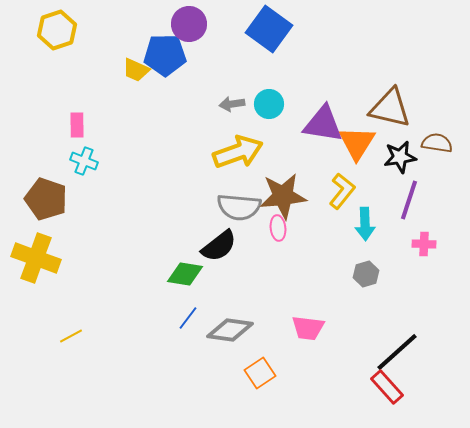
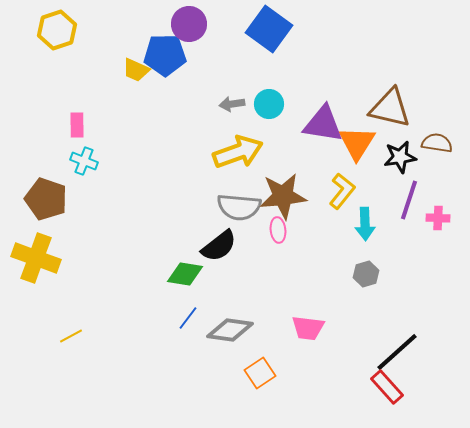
pink ellipse: moved 2 px down
pink cross: moved 14 px right, 26 px up
